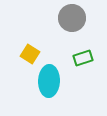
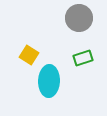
gray circle: moved 7 px right
yellow square: moved 1 px left, 1 px down
